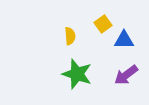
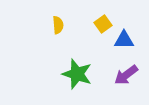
yellow semicircle: moved 12 px left, 11 px up
